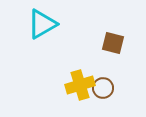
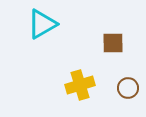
brown square: rotated 15 degrees counterclockwise
brown circle: moved 25 px right
